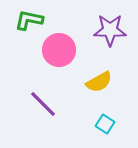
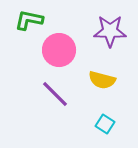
purple star: moved 1 px down
yellow semicircle: moved 3 px right, 2 px up; rotated 44 degrees clockwise
purple line: moved 12 px right, 10 px up
